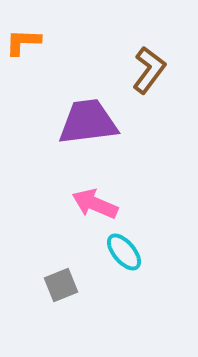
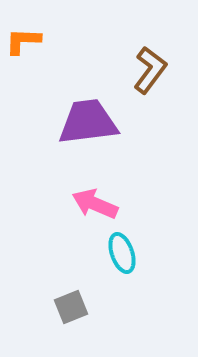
orange L-shape: moved 1 px up
brown L-shape: moved 1 px right
cyan ellipse: moved 2 px left, 1 px down; rotated 21 degrees clockwise
gray square: moved 10 px right, 22 px down
